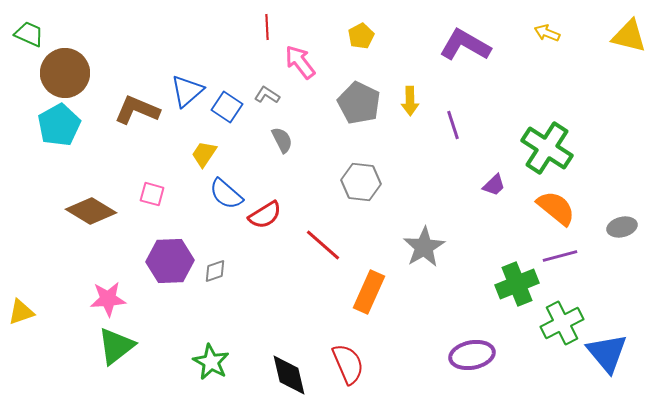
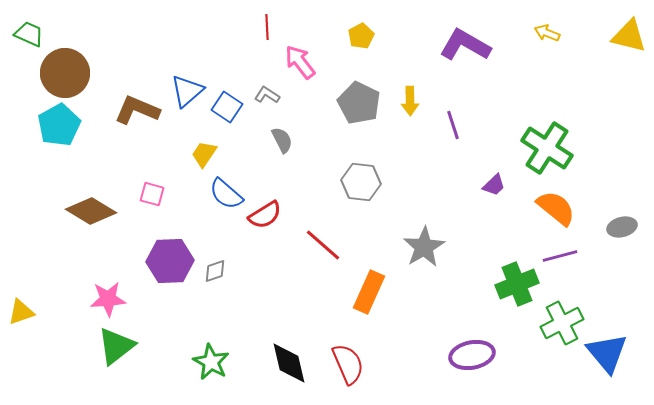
black diamond at (289, 375): moved 12 px up
